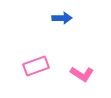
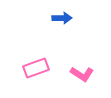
pink rectangle: moved 2 px down
